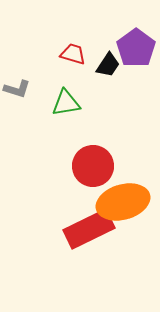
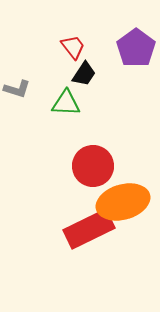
red trapezoid: moved 7 px up; rotated 36 degrees clockwise
black trapezoid: moved 24 px left, 9 px down
green triangle: rotated 12 degrees clockwise
